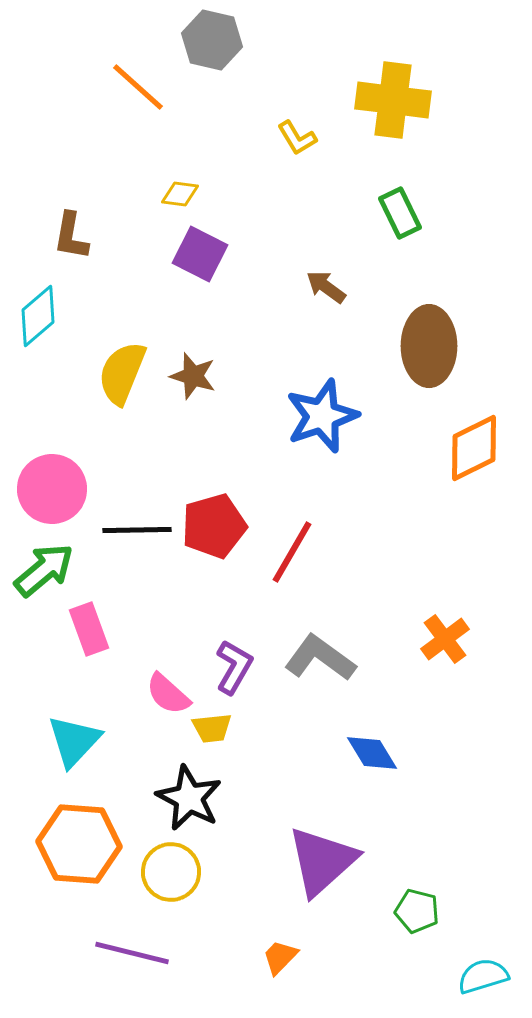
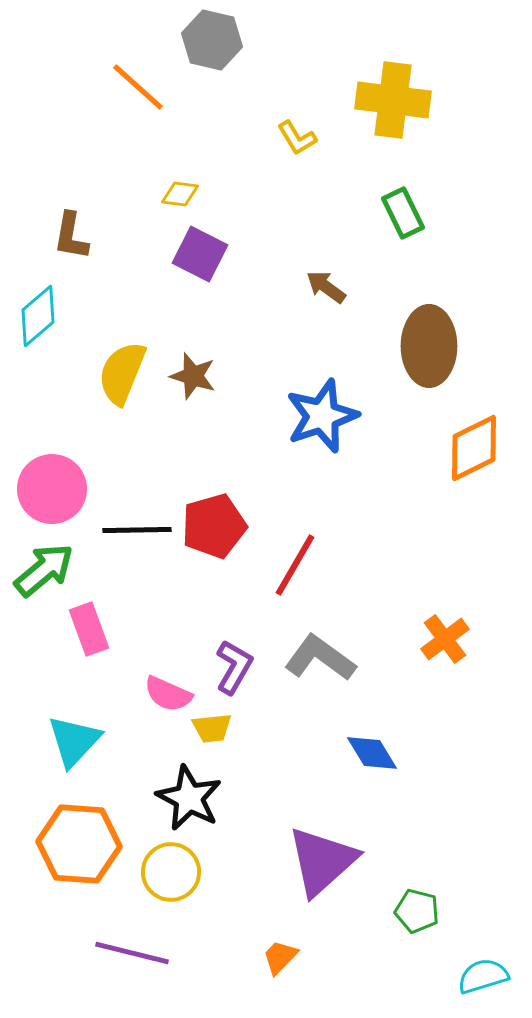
green rectangle: moved 3 px right
red line: moved 3 px right, 13 px down
pink semicircle: rotated 18 degrees counterclockwise
